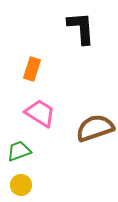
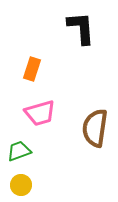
pink trapezoid: rotated 132 degrees clockwise
brown semicircle: rotated 63 degrees counterclockwise
